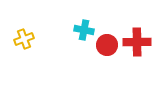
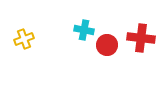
red cross: moved 4 px right, 4 px up; rotated 8 degrees clockwise
